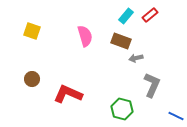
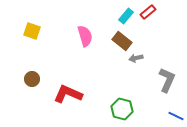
red rectangle: moved 2 px left, 3 px up
brown rectangle: moved 1 px right; rotated 18 degrees clockwise
gray L-shape: moved 15 px right, 5 px up
